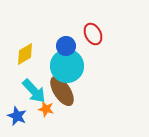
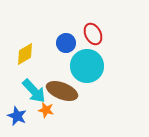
blue circle: moved 3 px up
cyan circle: moved 20 px right
brown ellipse: rotated 36 degrees counterclockwise
orange star: moved 1 px down
